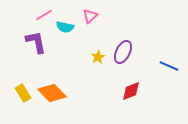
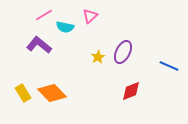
purple L-shape: moved 3 px right, 3 px down; rotated 40 degrees counterclockwise
